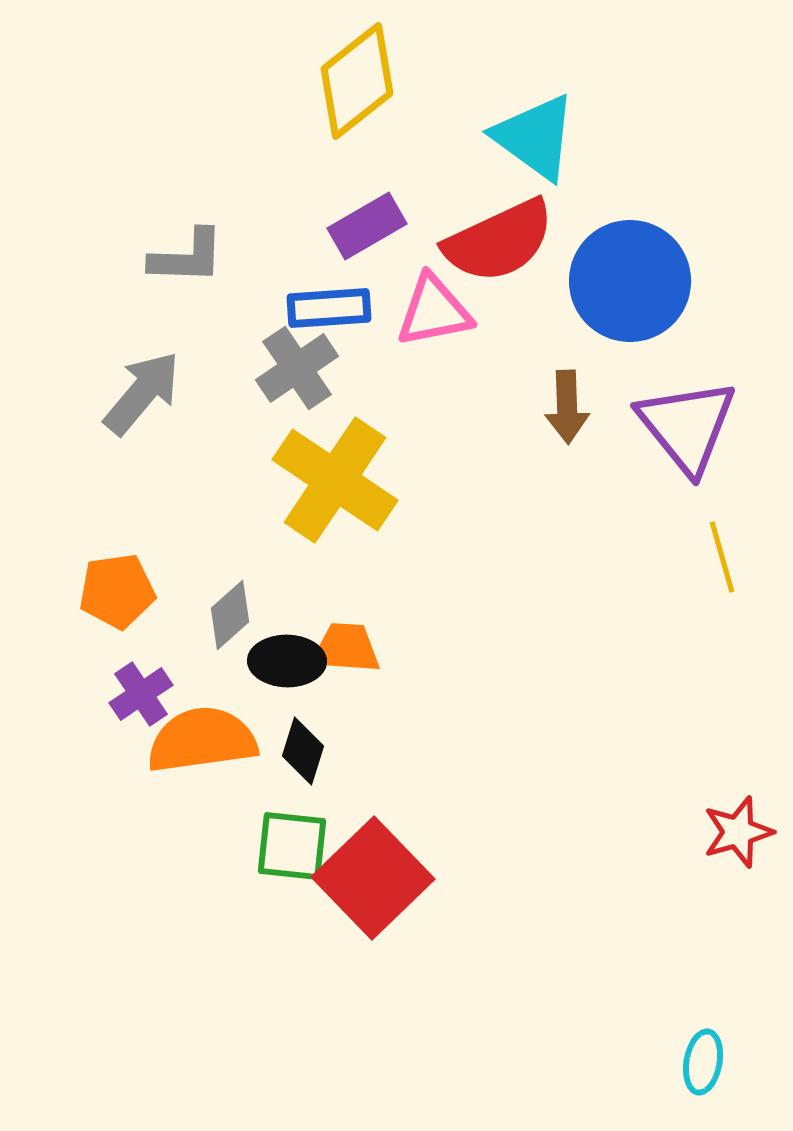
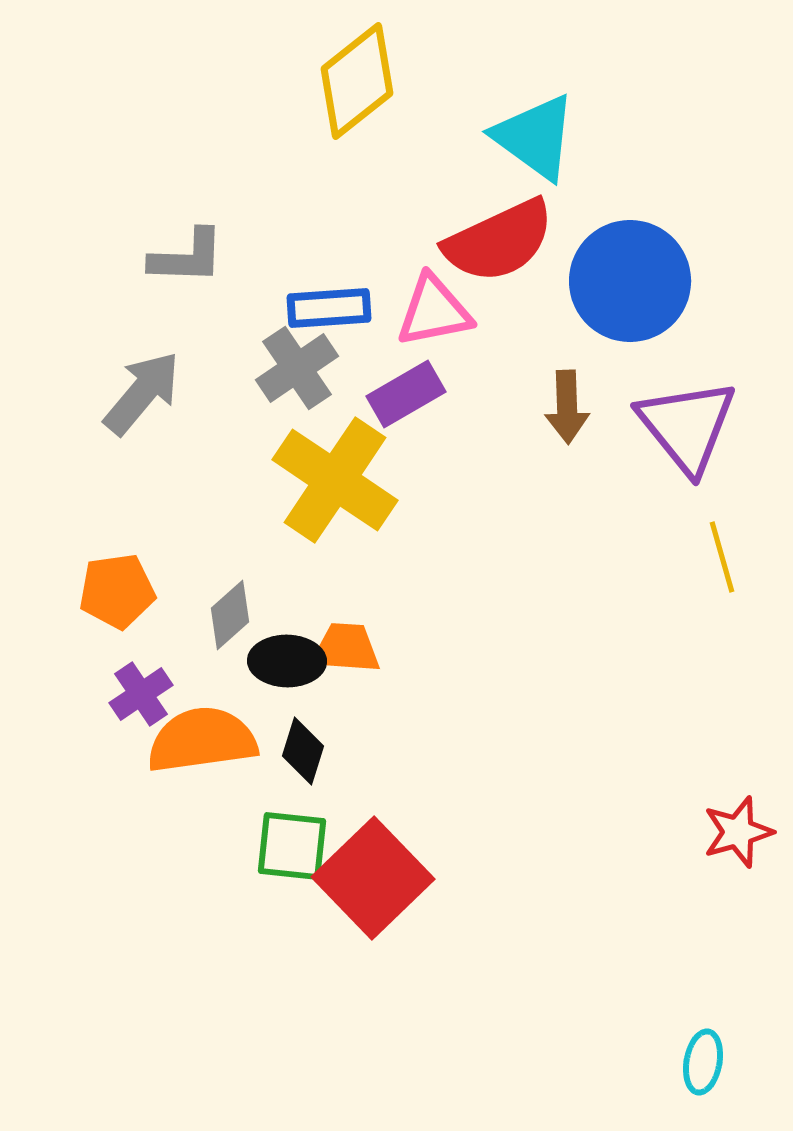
purple rectangle: moved 39 px right, 168 px down
